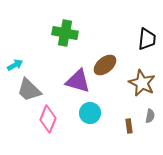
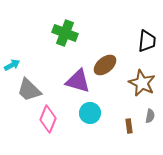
green cross: rotated 10 degrees clockwise
black trapezoid: moved 2 px down
cyan arrow: moved 3 px left
